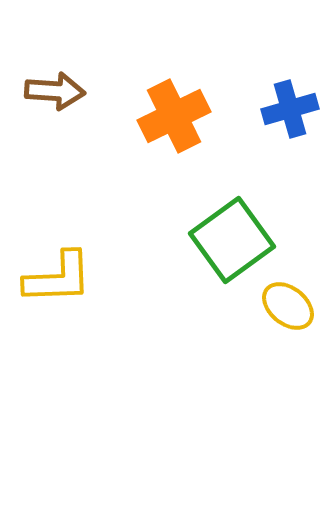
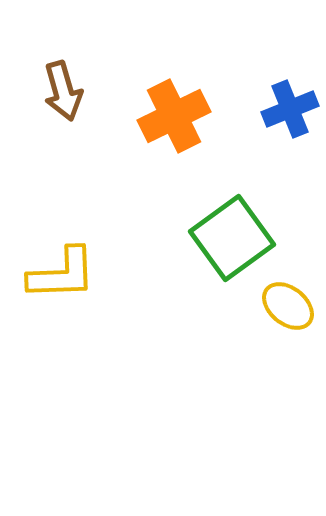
brown arrow: moved 8 px right; rotated 70 degrees clockwise
blue cross: rotated 6 degrees counterclockwise
green square: moved 2 px up
yellow L-shape: moved 4 px right, 4 px up
